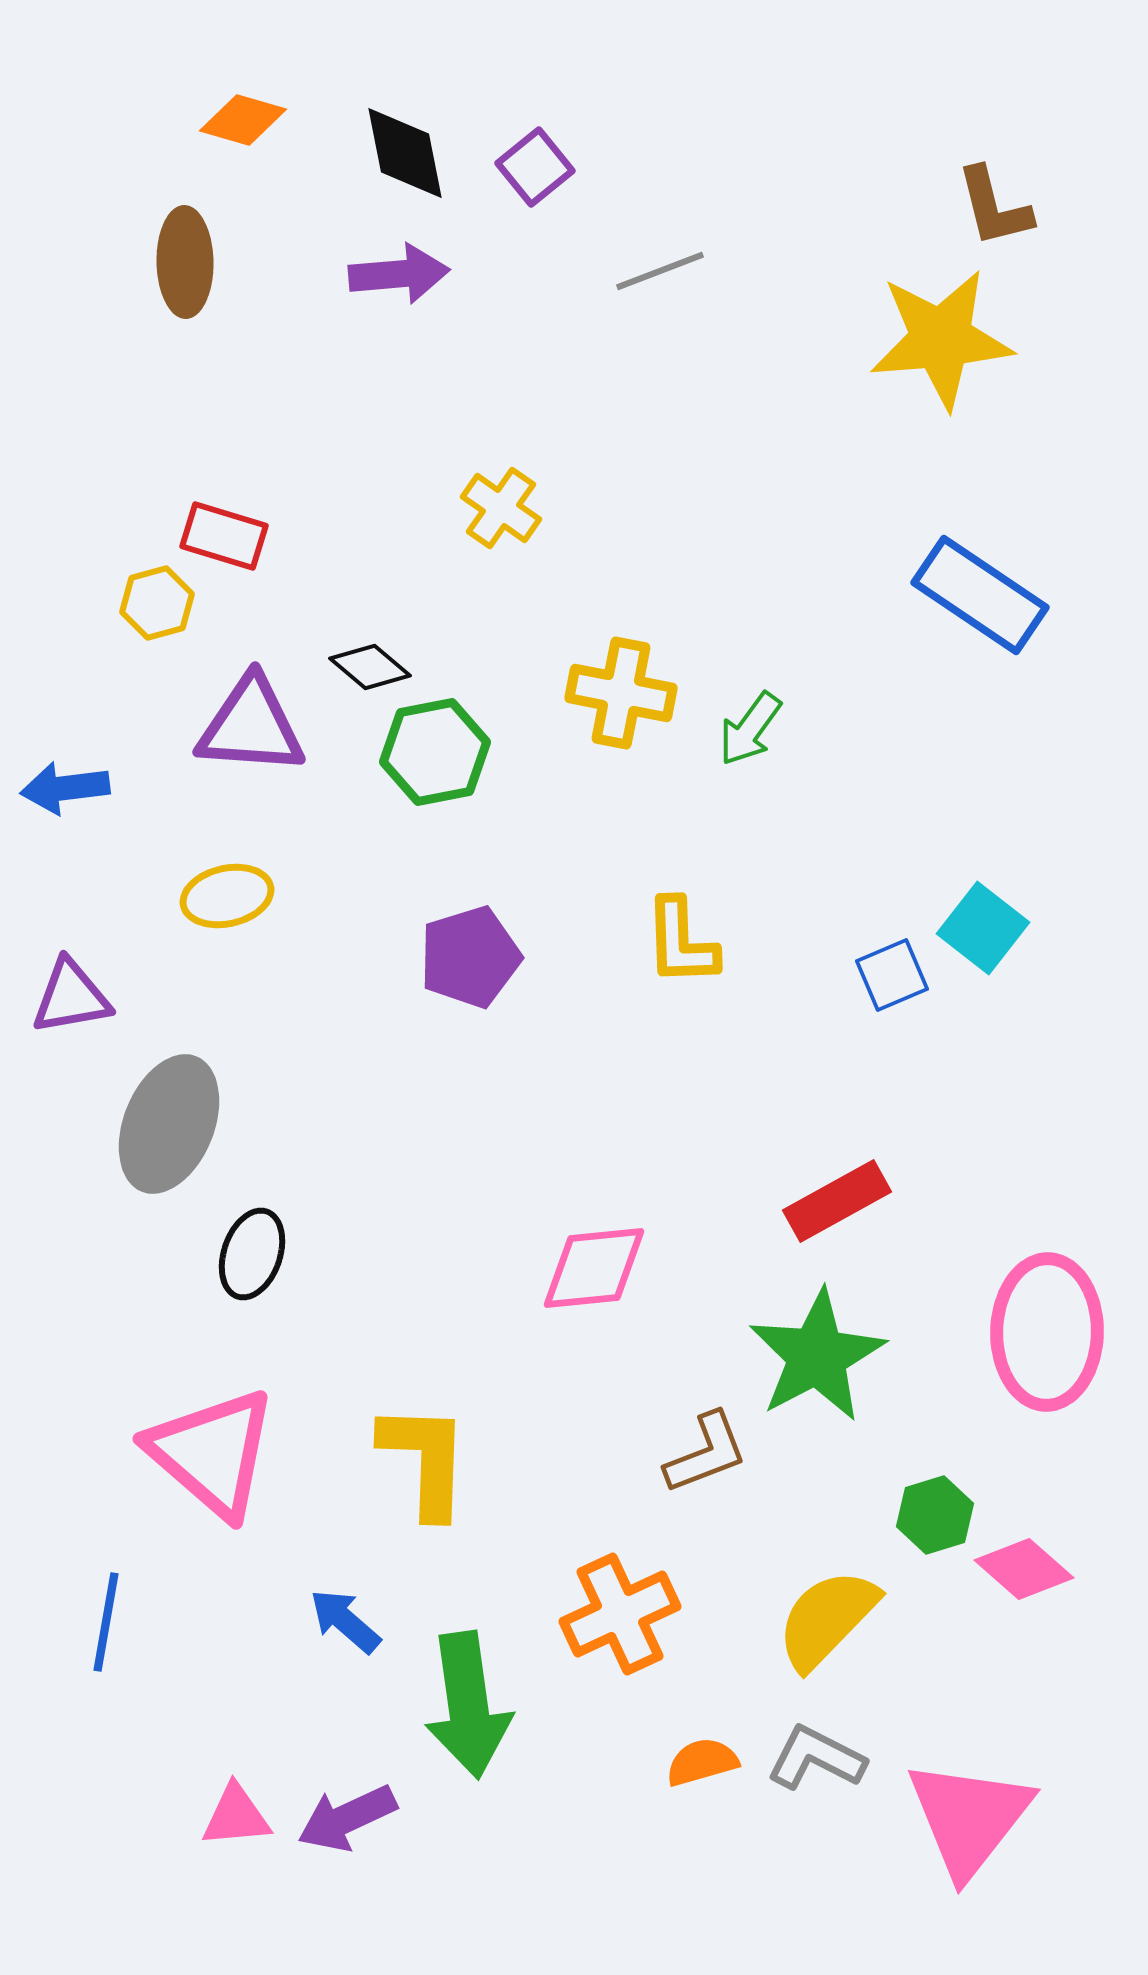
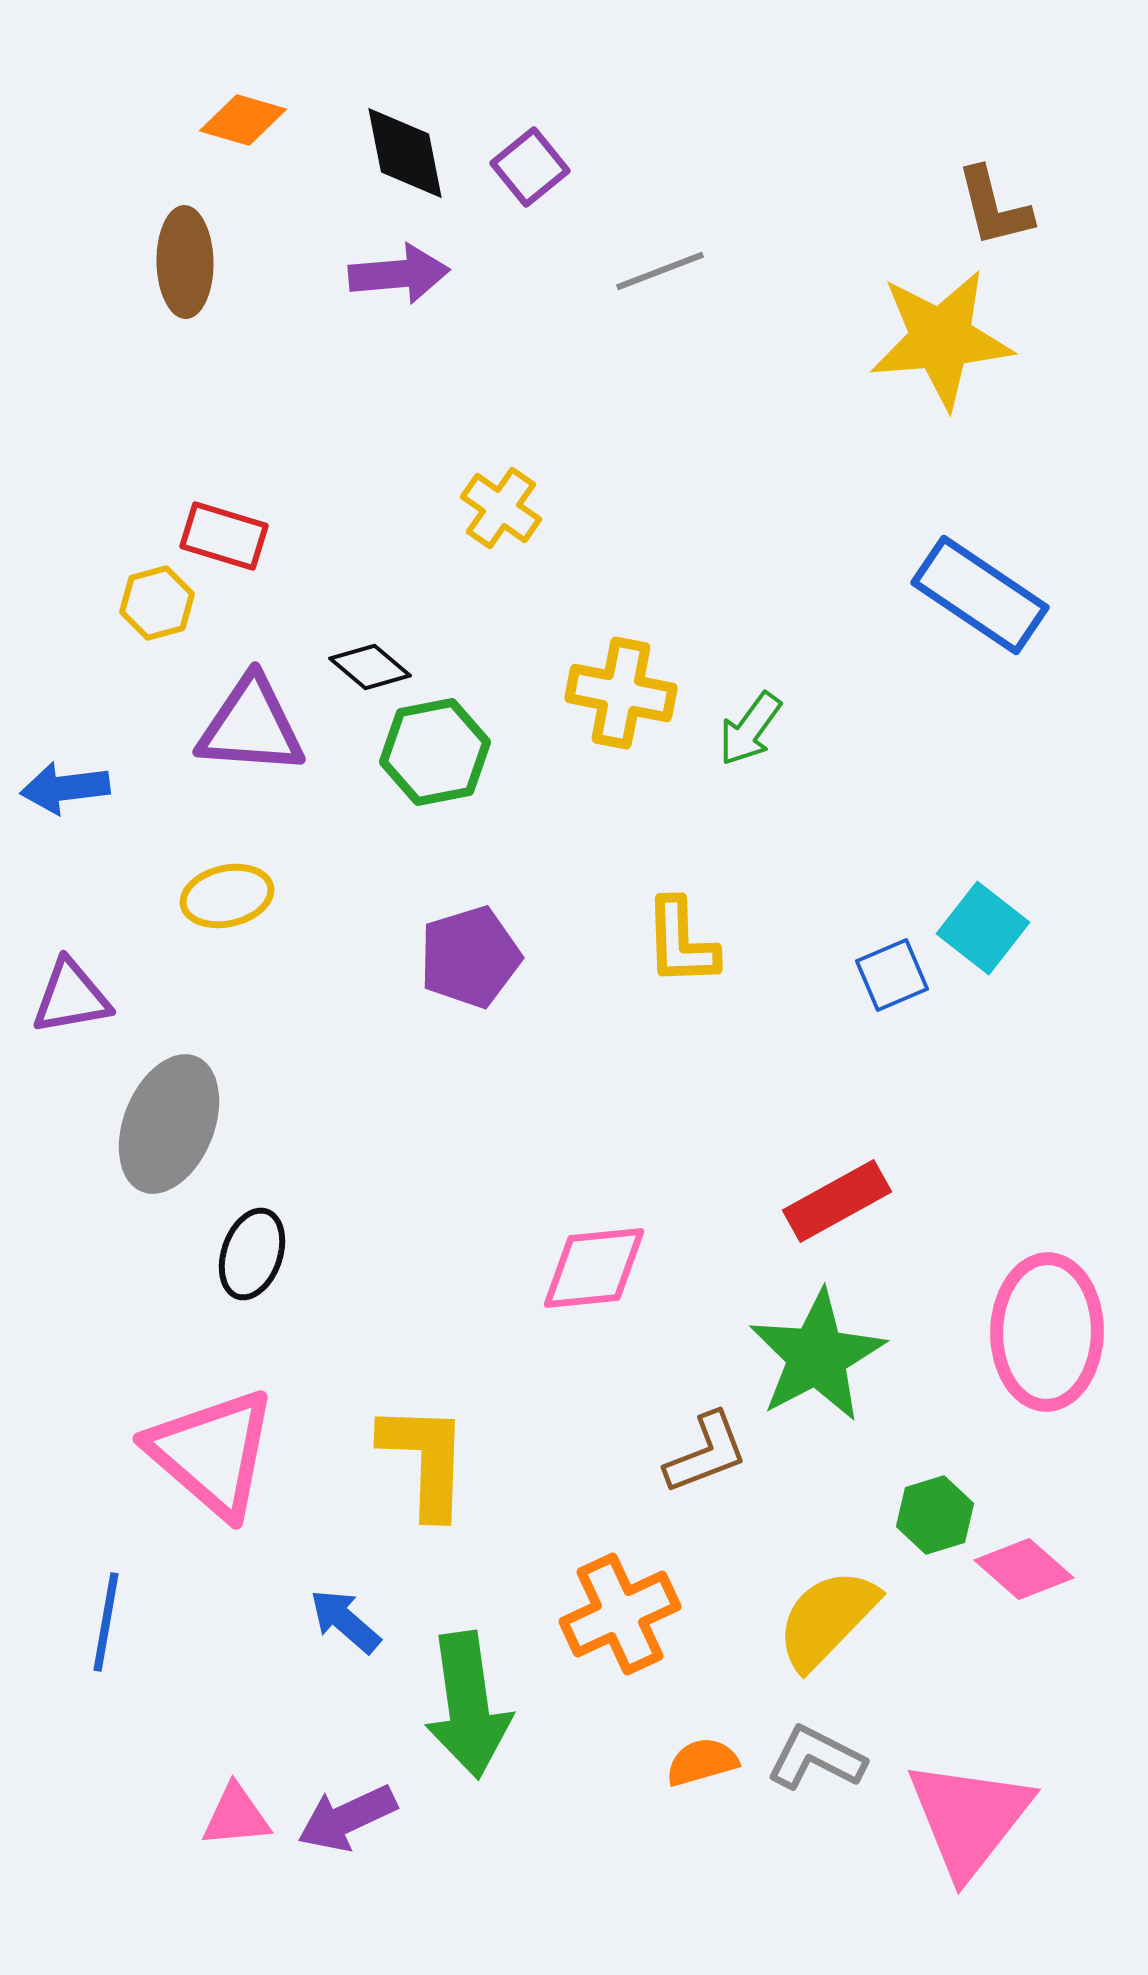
purple square at (535, 167): moved 5 px left
